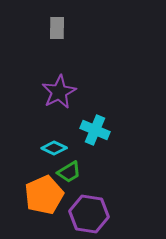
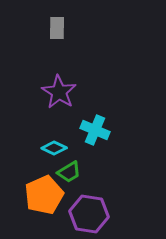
purple star: rotated 12 degrees counterclockwise
